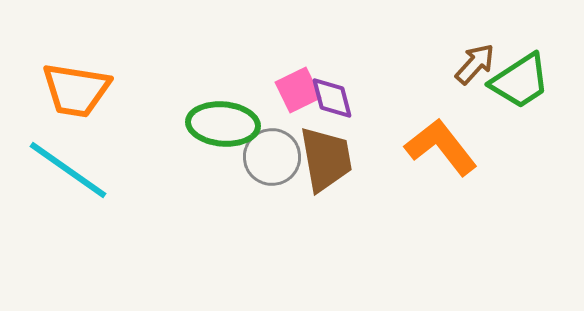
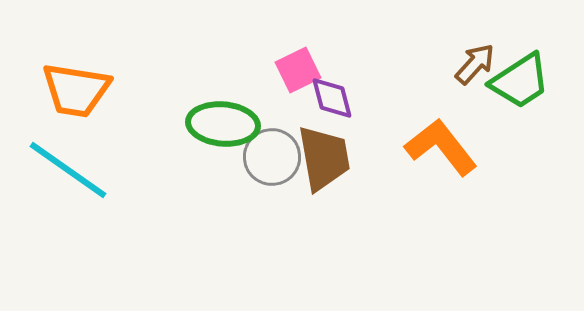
pink square: moved 20 px up
brown trapezoid: moved 2 px left, 1 px up
